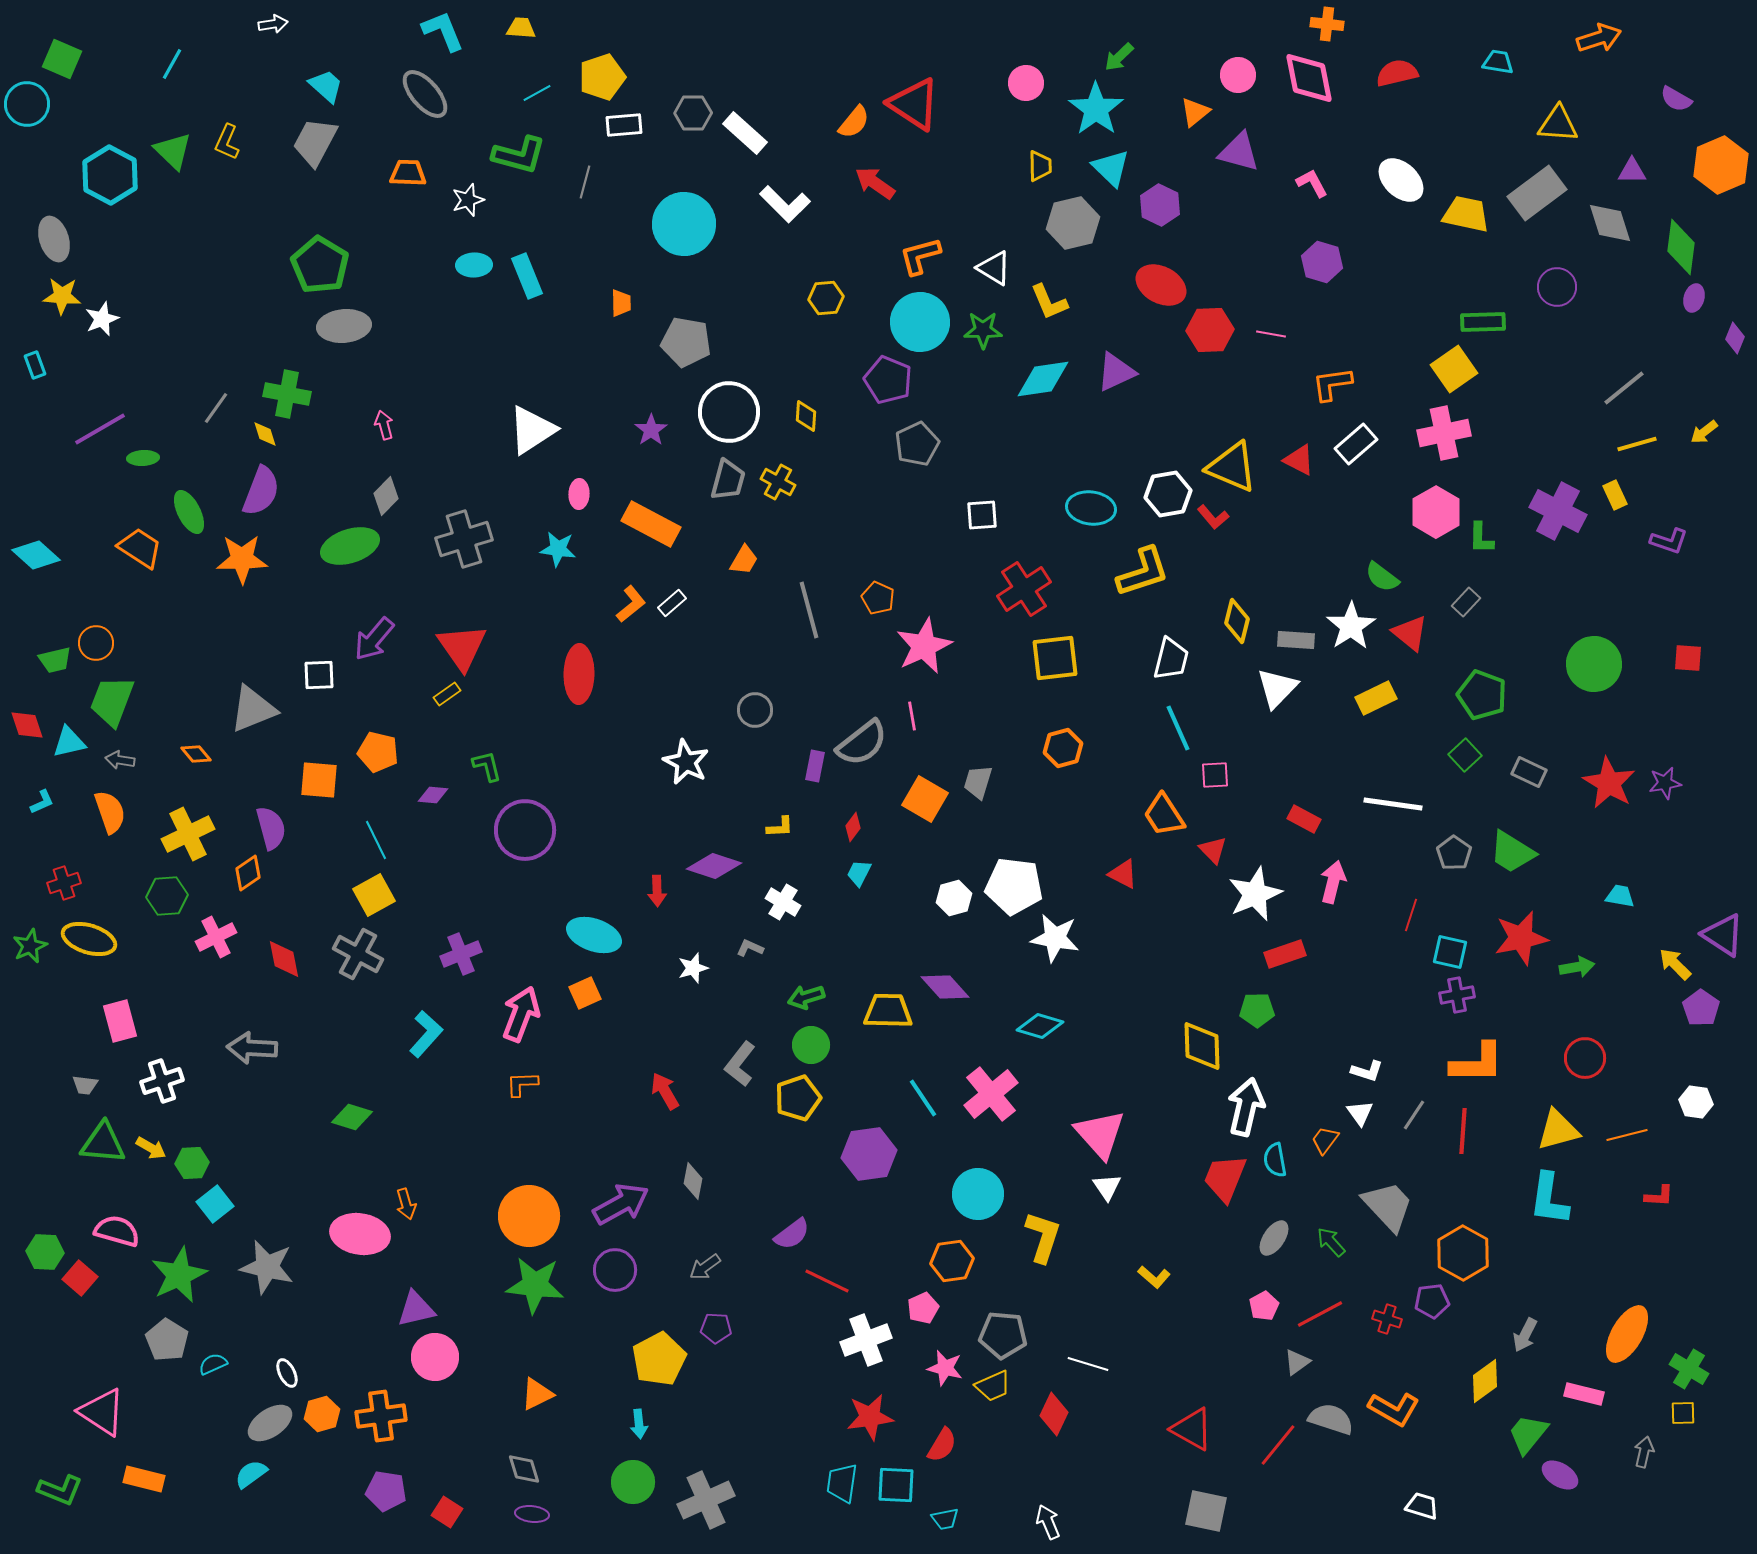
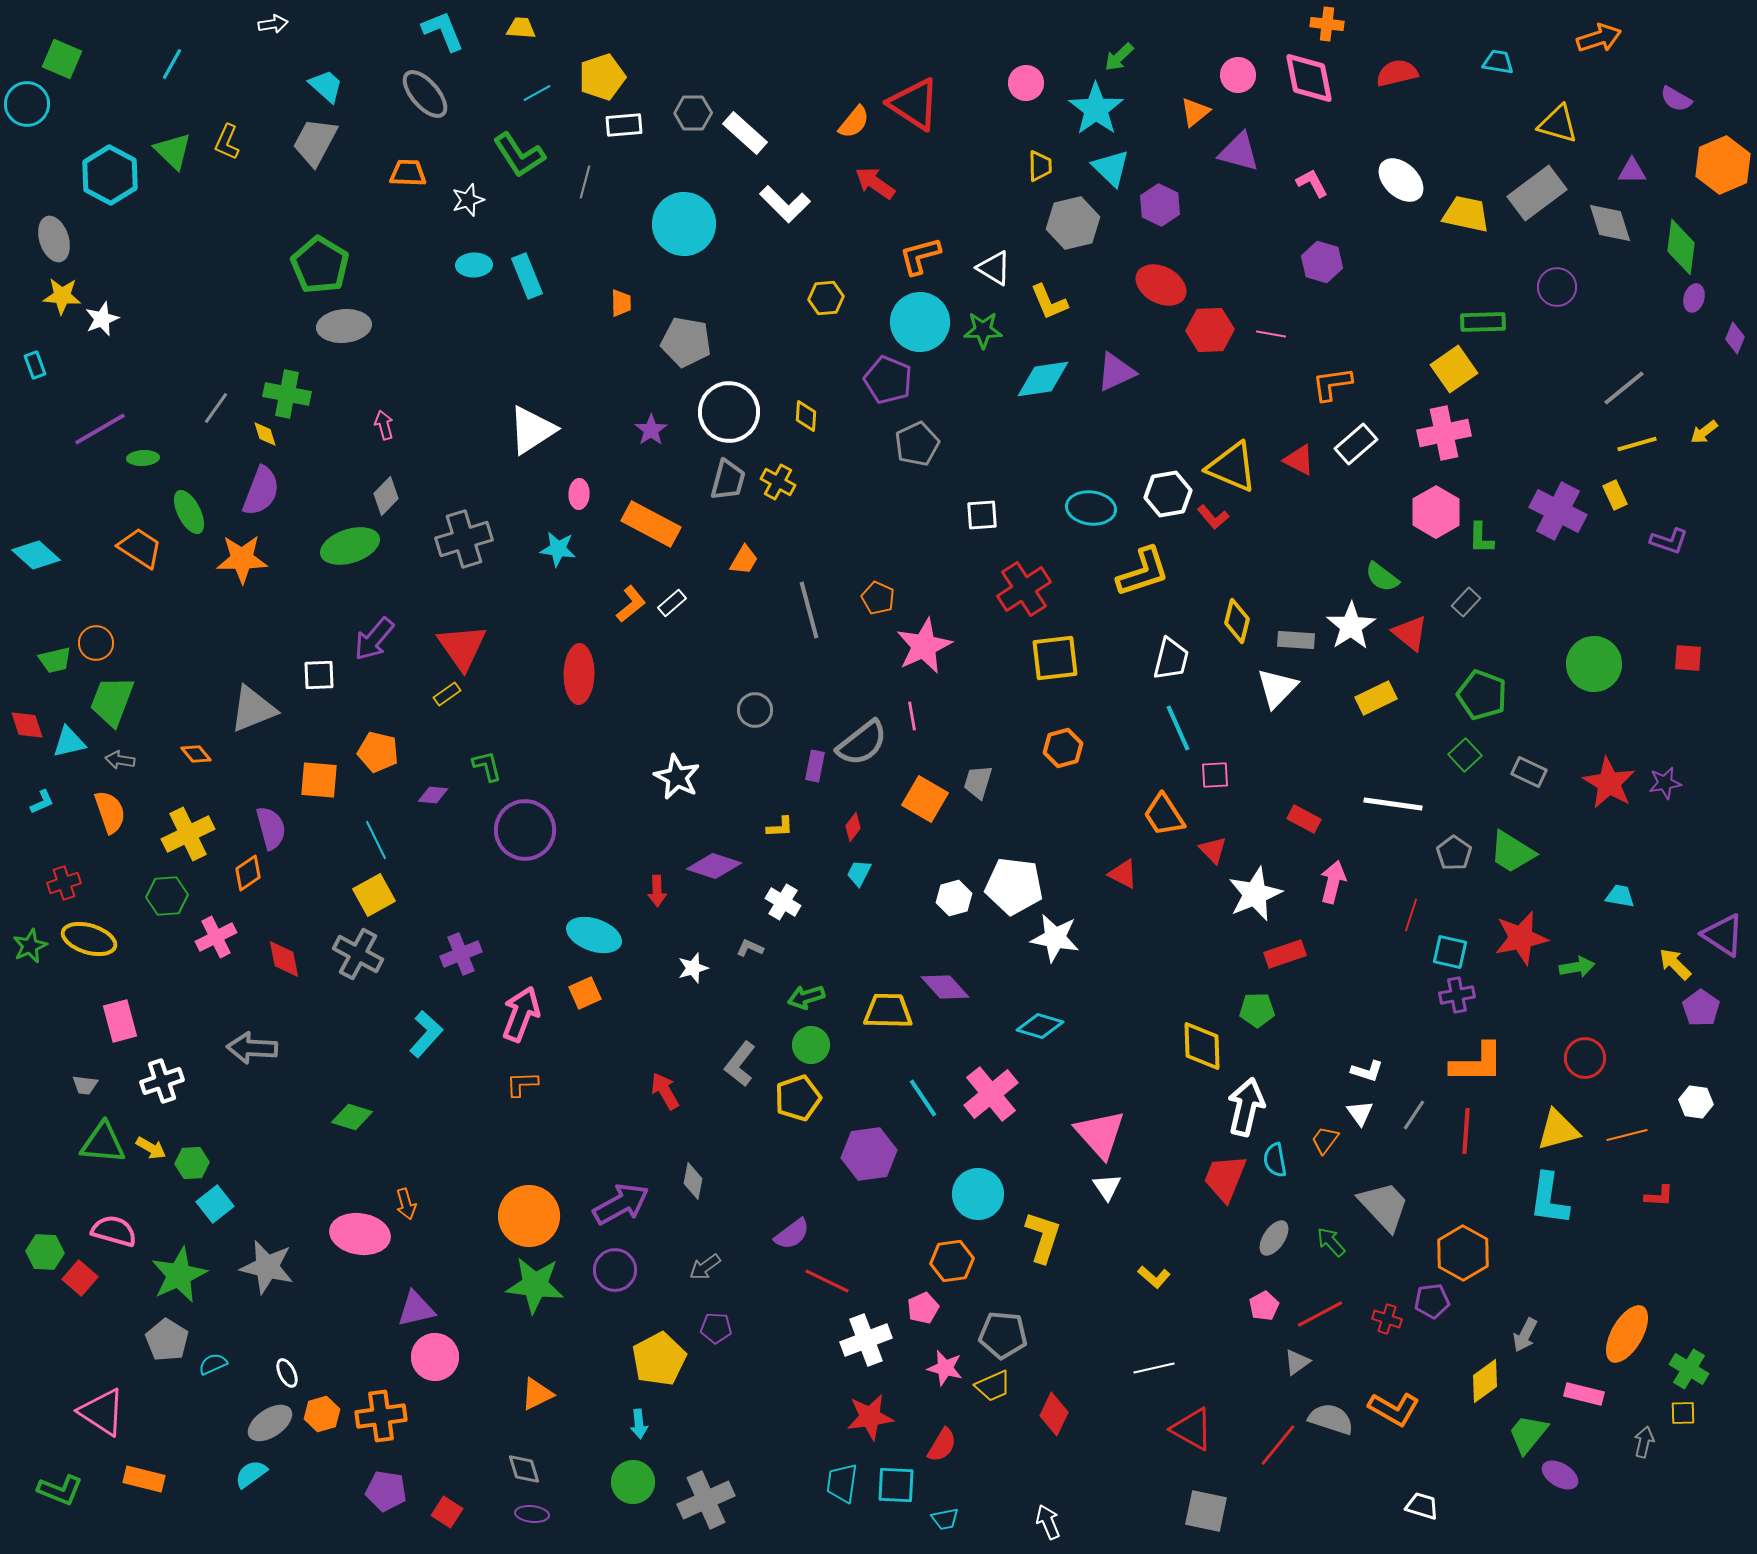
yellow triangle at (1558, 124): rotated 12 degrees clockwise
green L-shape at (519, 155): rotated 42 degrees clockwise
orange hexagon at (1721, 165): moved 2 px right
white star at (686, 762): moved 9 px left, 15 px down
red line at (1463, 1131): moved 3 px right
gray trapezoid at (1388, 1206): moved 4 px left
pink semicircle at (117, 1231): moved 3 px left
white line at (1088, 1364): moved 66 px right, 4 px down; rotated 30 degrees counterclockwise
gray arrow at (1644, 1452): moved 10 px up
